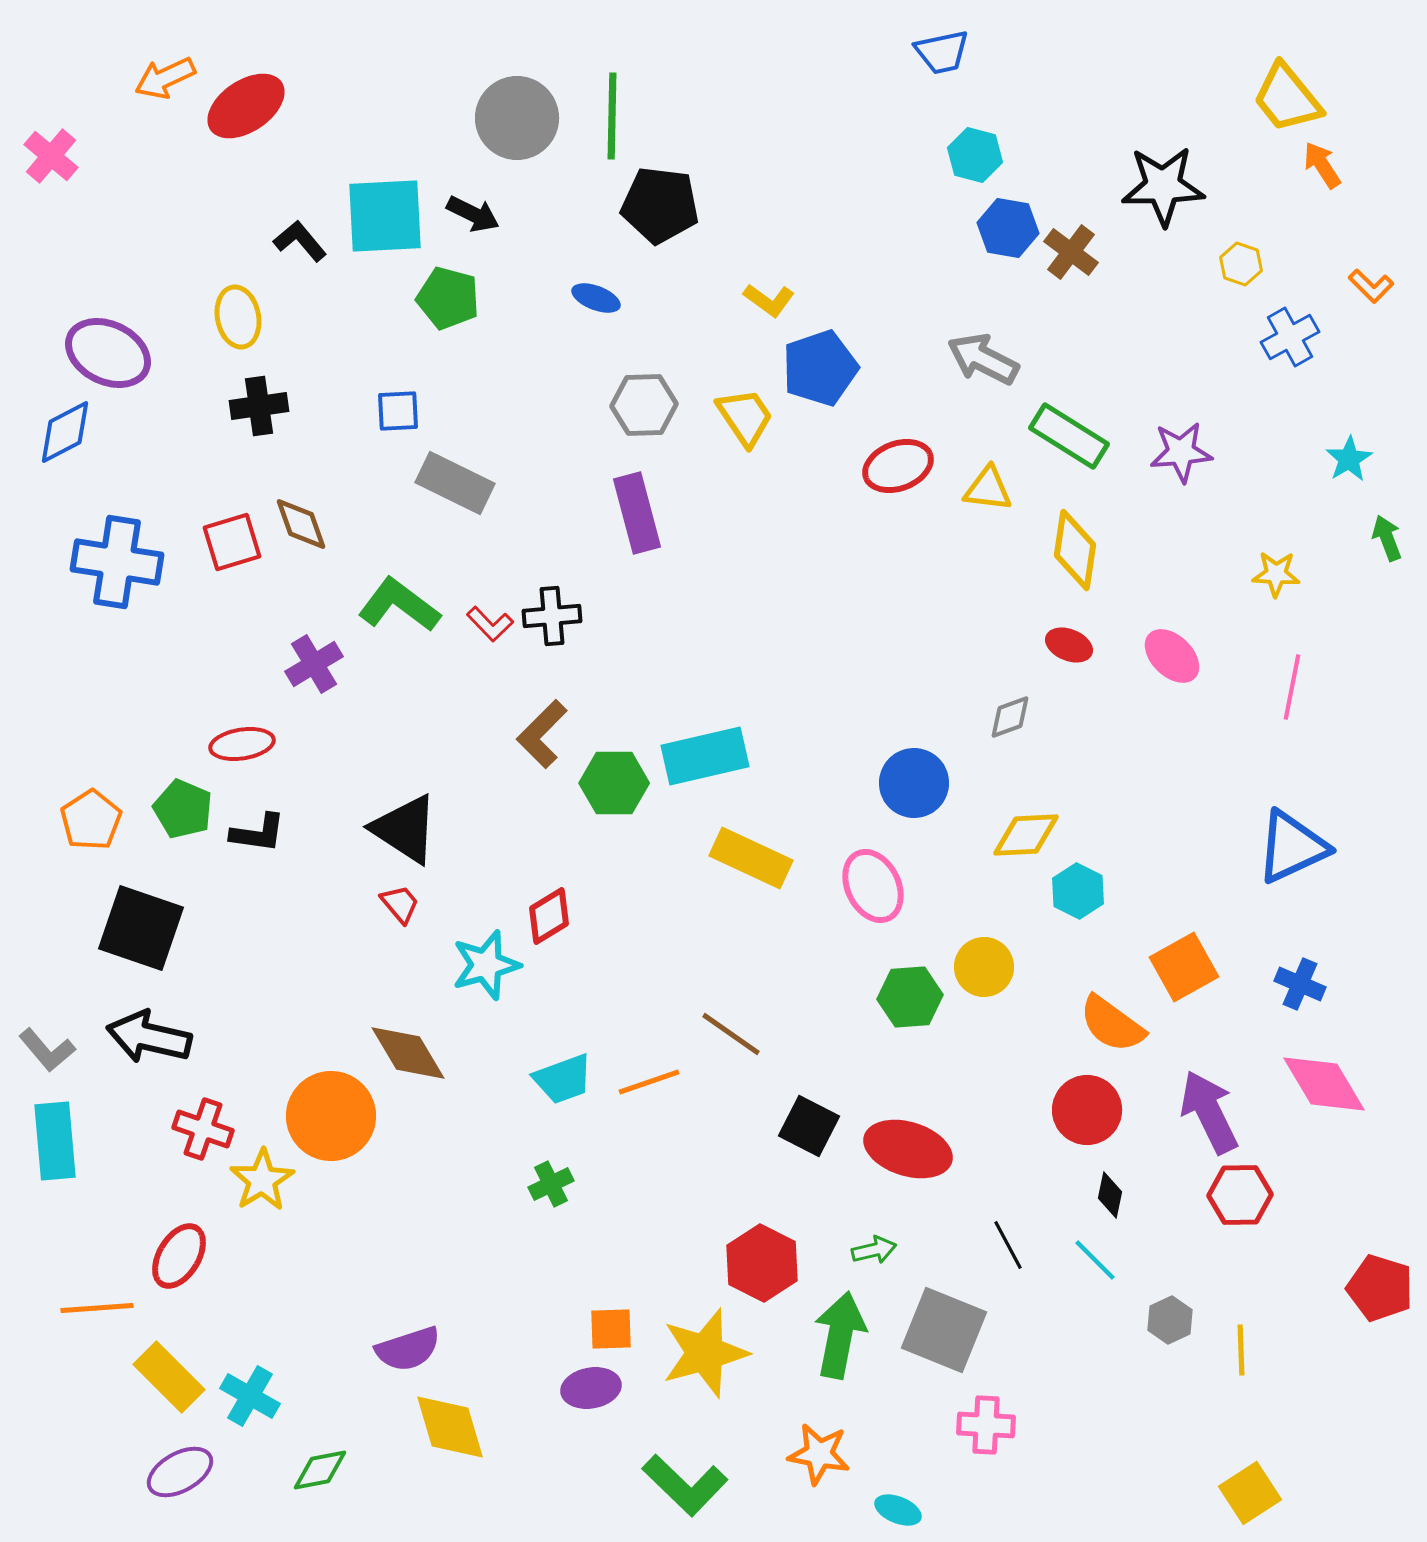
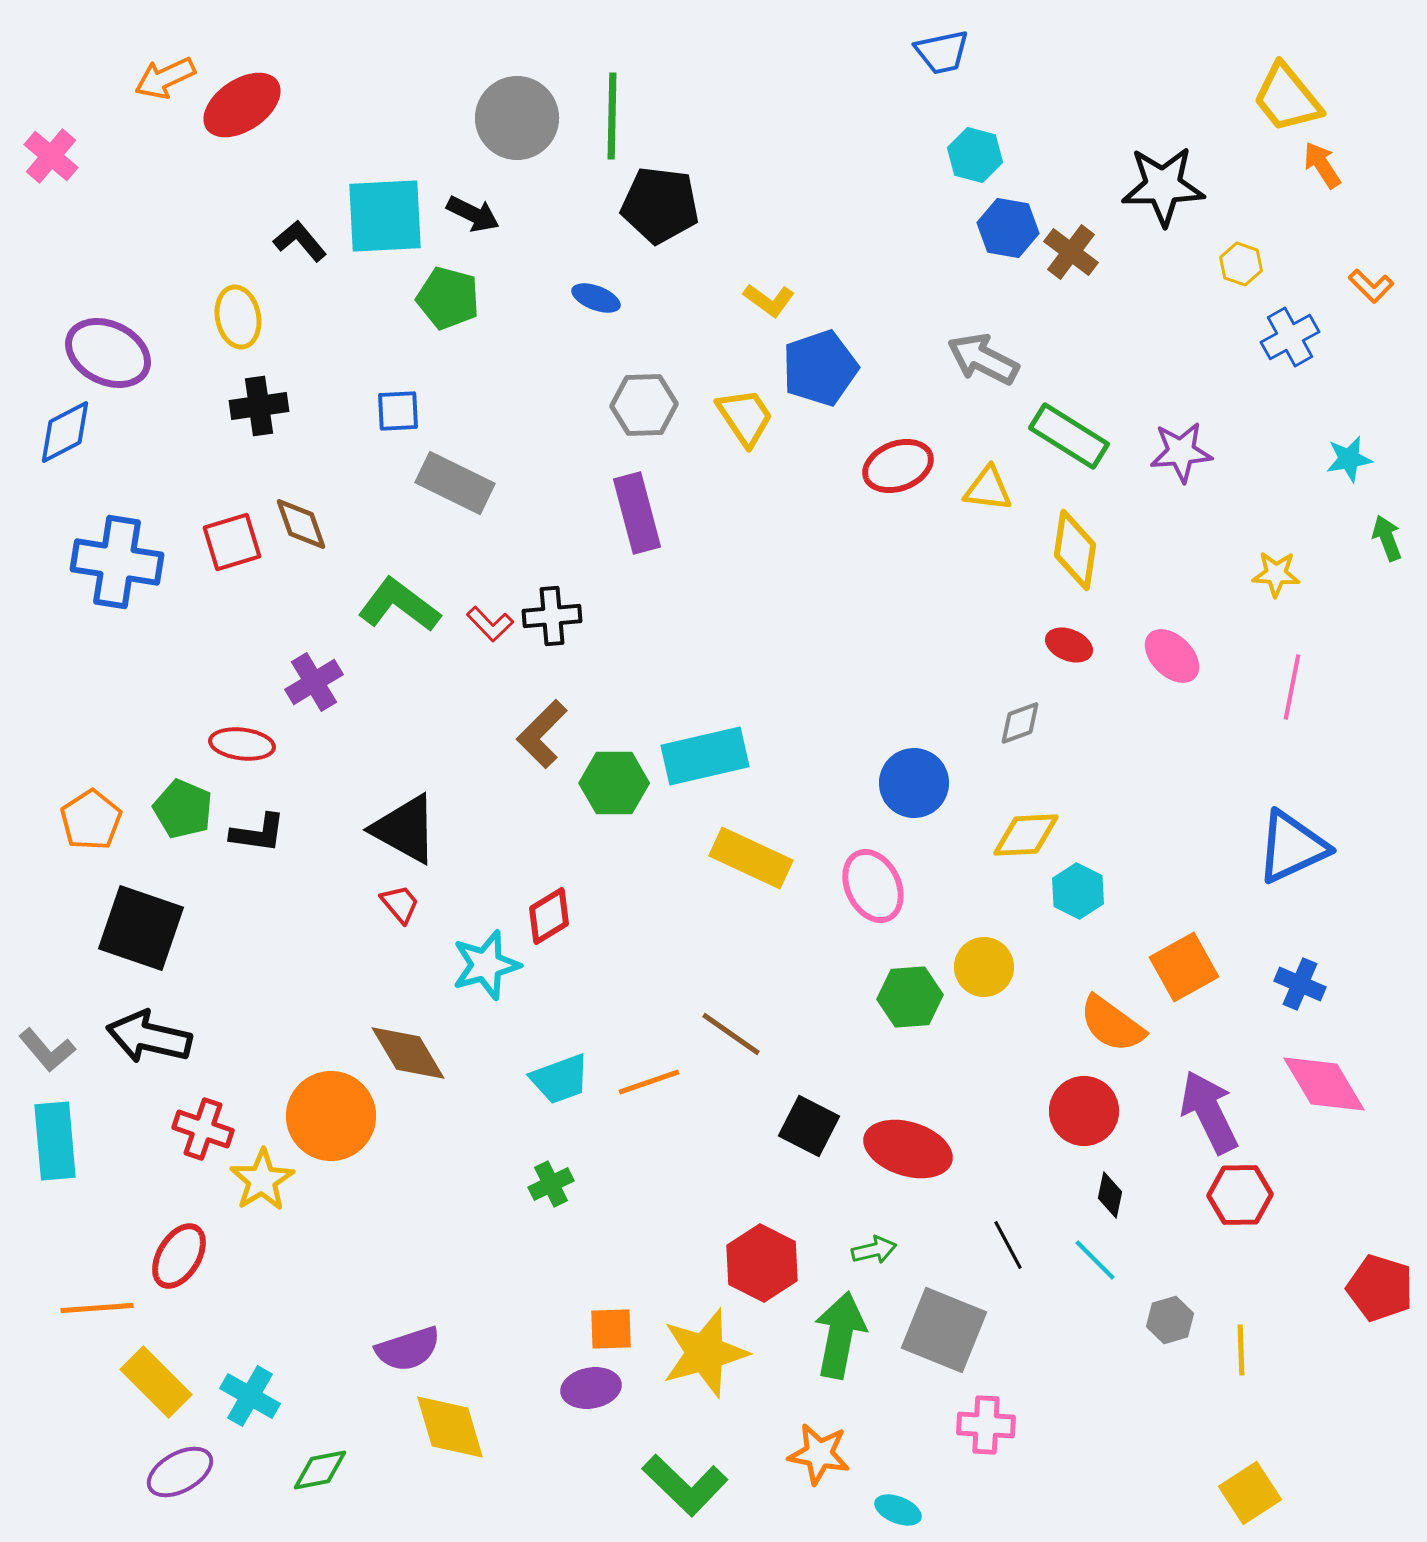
red ellipse at (246, 106): moved 4 px left, 1 px up
cyan star at (1349, 459): rotated 21 degrees clockwise
purple cross at (314, 664): moved 18 px down
gray diamond at (1010, 717): moved 10 px right, 6 px down
red ellipse at (242, 744): rotated 16 degrees clockwise
black triangle at (405, 829): rotated 4 degrees counterclockwise
cyan trapezoid at (563, 1079): moved 3 px left
red circle at (1087, 1110): moved 3 px left, 1 px down
gray hexagon at (1170, 1320): rotated 9 degrees clockwise
yellow rectangle at (169, 1377): moved 13 px left, 5 px down
